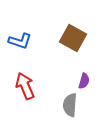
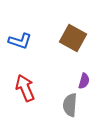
red arrow: moved 2 px down
